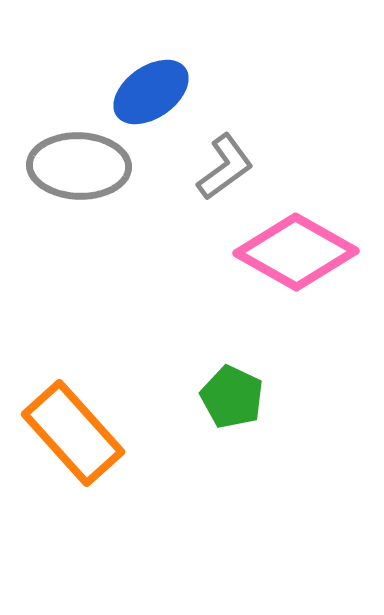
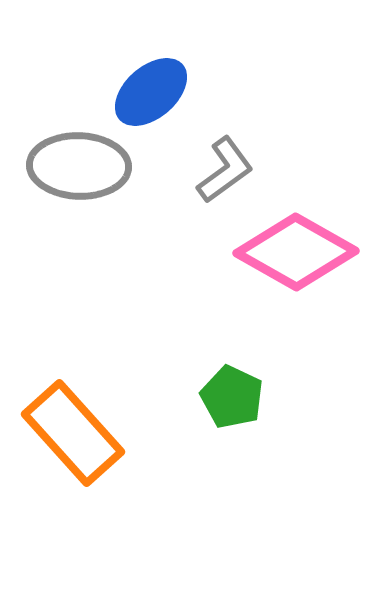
blue ellipse: rotated 6 degrees counterclockwise
gray L-shape: moved 3 px down
